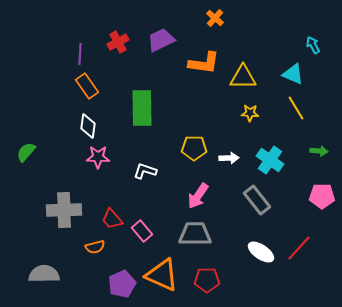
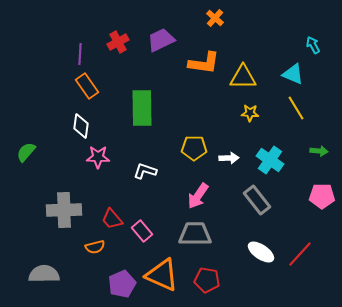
white diamond: moved 7 px left
red line: moved 1 px right, 6 px down
red pentagon: rotated 10 degrees clockwise
